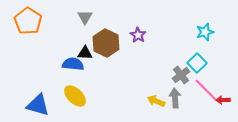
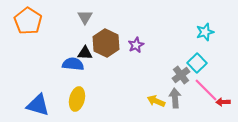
purple star: moved 2 px left, 10 px down; rotated 14 degrees clockwise
yellow ellipse: moved 2 px right, 3 px down; rotated 60 degrees clockwise
red arrow: moved 2 px down
